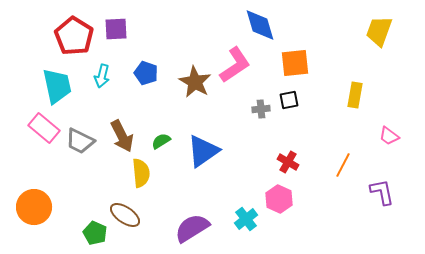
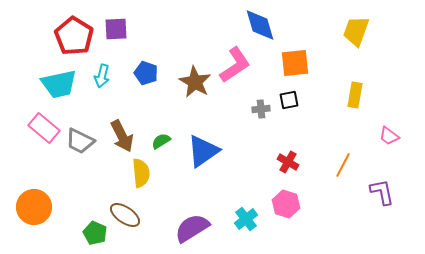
yellow trapezoid: moved 23 px left
cyan trapezoid: moved 2 px right, 2 px up; rotated 90 degrees clockwise
pink hexagon: moved 7 px right, 5 px down; rotated 8 degrees counterclockwise
